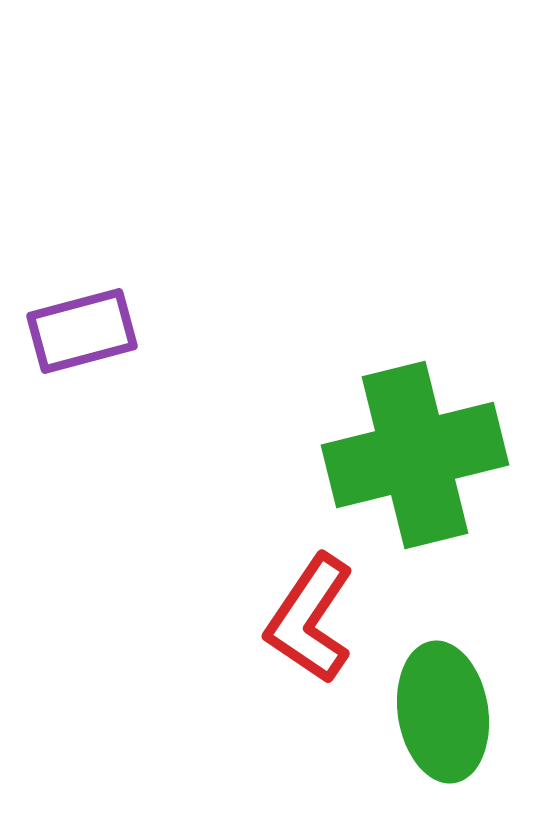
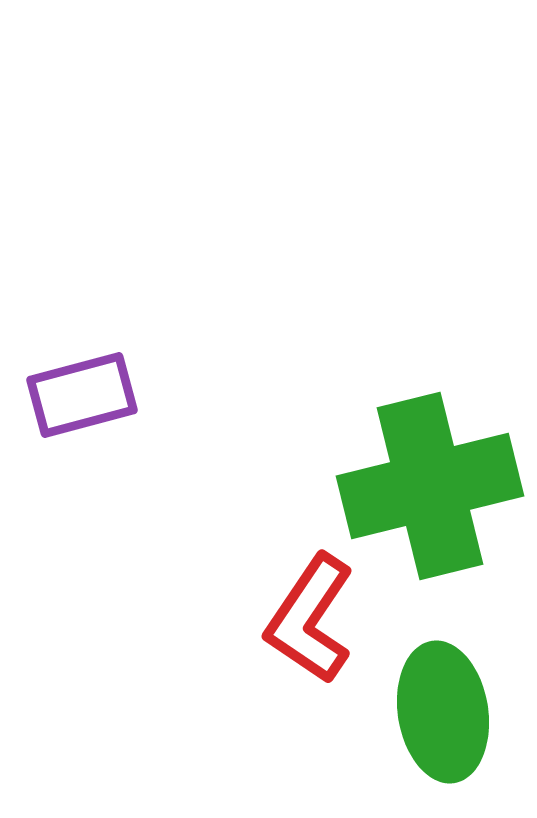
purple rectangle: moved 64 px down
green cross: moved 15 px right, 31 px down
